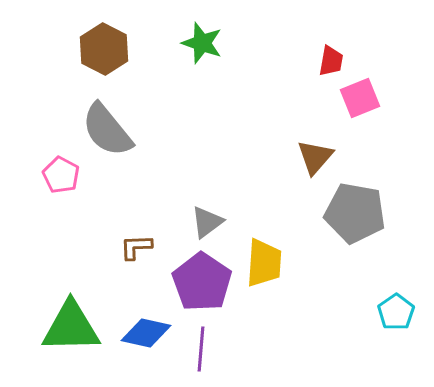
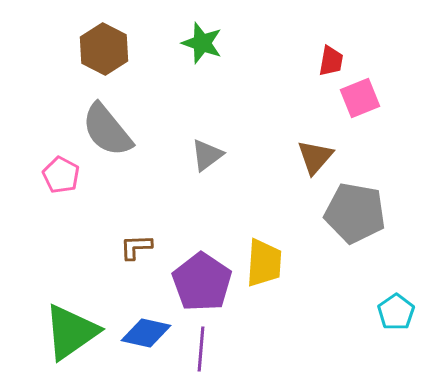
gray triangle: moved 67 px up
green triangle: moved 5 px down; rotated 34 degrees counterclockwise
